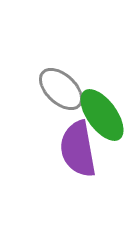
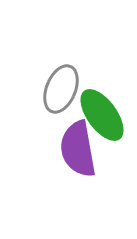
gray ellipse: rotated 69 degrees clockwise
